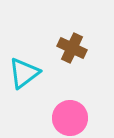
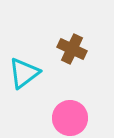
brown cross: moved 1 px down
